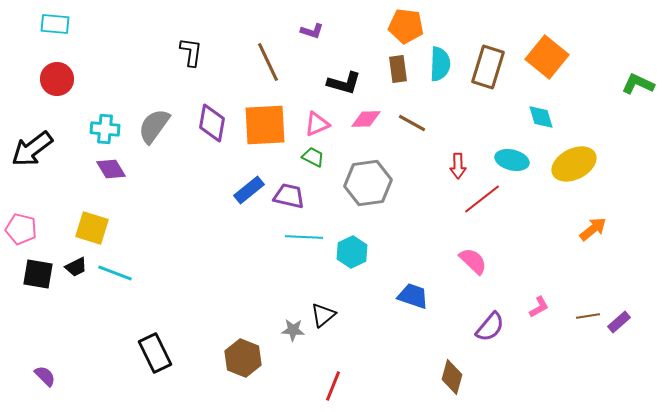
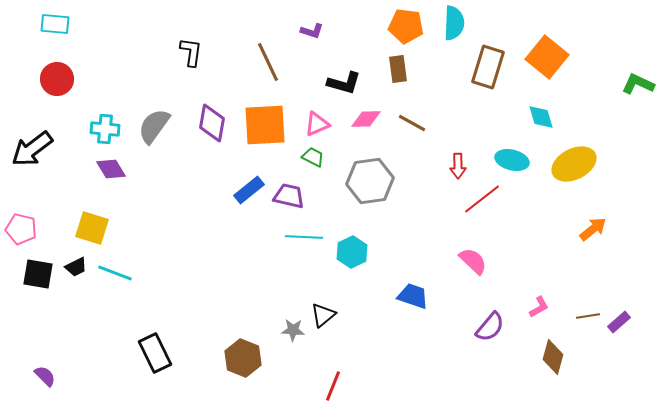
cyan semicircle at (440, 64): moved 14 px right, 41 px up
gray hexagon at (368, 183): moved 2 px right, 2 px up
brown diamond at (452, 377): moved 101 px right, 20 px up
